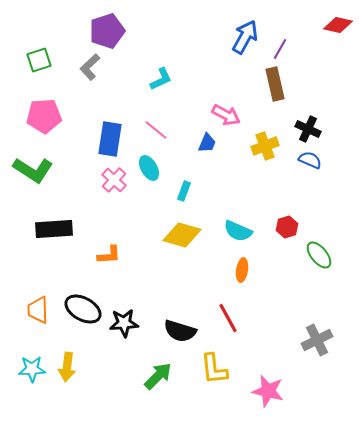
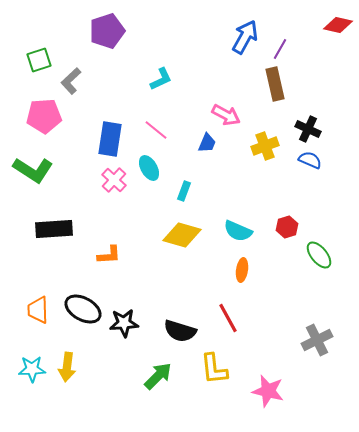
gray L-shape: moved 19 px left, 14 px down
